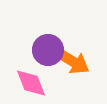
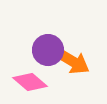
pink diamond: moved 1 px left, 1 px up; rotated 28 degrees counterclockwise
